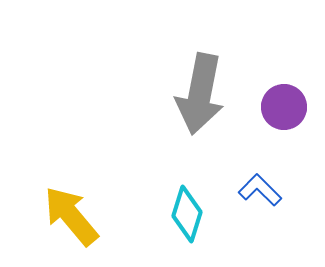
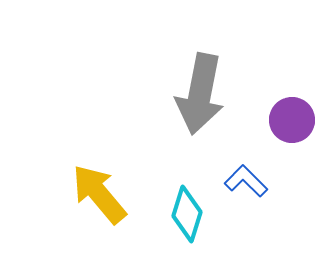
purple circle: moved 8 px right, 13 px down
blue L-shape: moved 14 px left, 9 px up
yellow arrow: moved 28 px right, 22 px up
